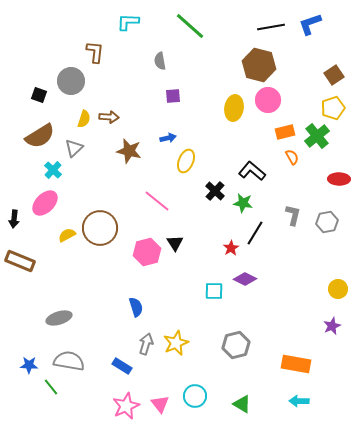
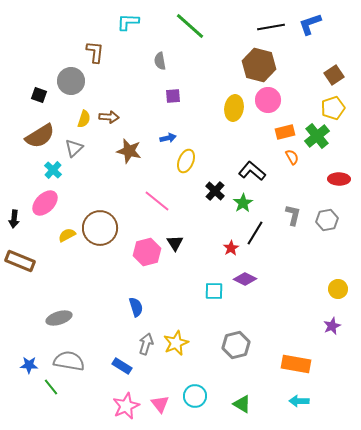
green star at (243, 203): rotated 30 degrees clockwise
gray hexagon at (327, 222): moved 2 px up
